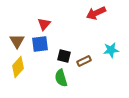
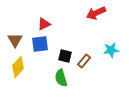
red triangle: rotated 24 degrees clockwise
brown triangle: moved 2 px left, 1 px up
black square: moved 1 px right
brown rectangle: rotated 24 degrees counterclockwise
